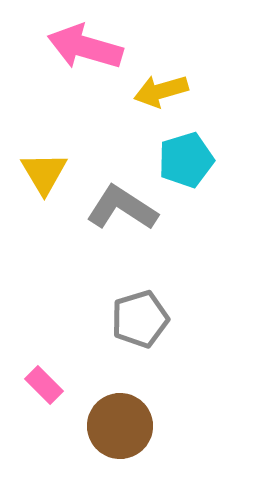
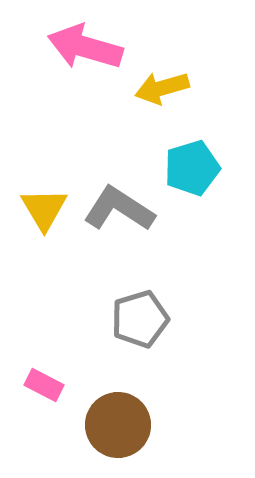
yellow arrow: moved 1 px right, 3 px up
cyan pentagon: moved 6 px right, 8 px down
yellow triangle: moved 36 px down
gray L-shape: moved 3 px left, 1 px down
pink rectangle: rotated 18 degrees counterclockwise
brown circle: moved 2 px left, 1 px up
